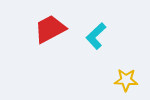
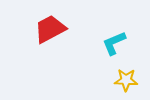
cyan L-shape: moved 18 px right, 7 px down; rotated 20 degrees clockwise
